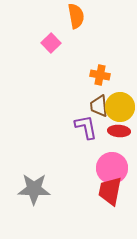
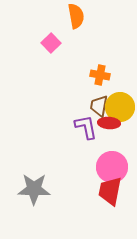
brown trapezoid: rotated 15 degrees clockwise
red ellipse: moved 10 px left, 8 px up
pink circle: moved 1 px up
